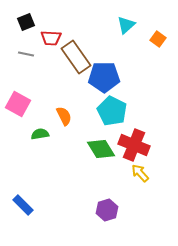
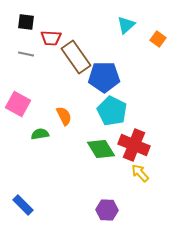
black square: rotated 30 degrees clockwise
purple hexagon: rotated 20 degrees clockwise
